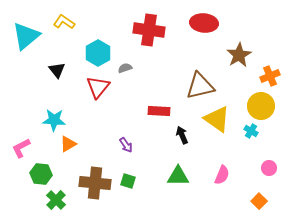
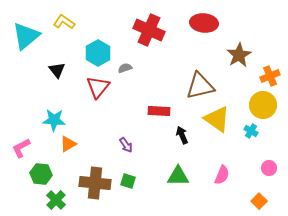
red cross: rotated 16 degrees clockwise
yellow circle: moved 2 px right, 1 px up
